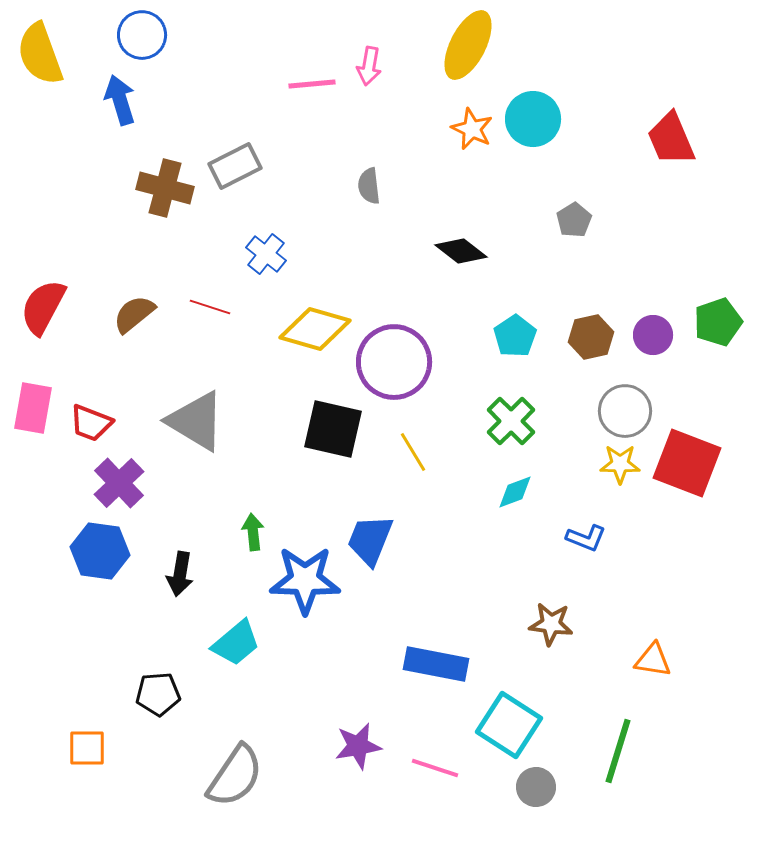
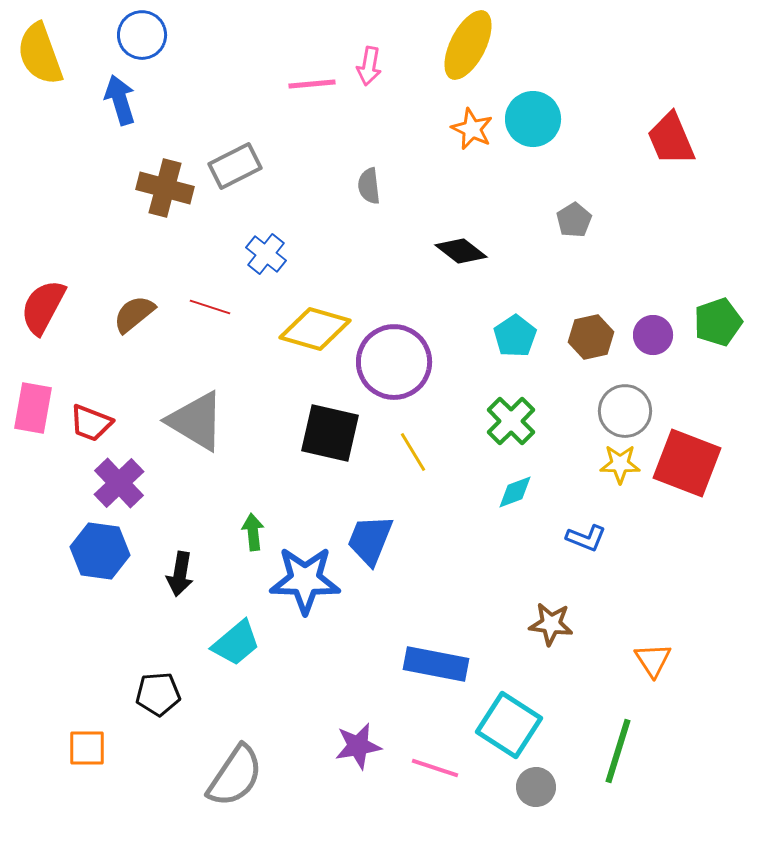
black square at (333, 429): moved 3 px left, 4 px down
orange triangle at (653, 660): rotated 48 degrees clockwise
